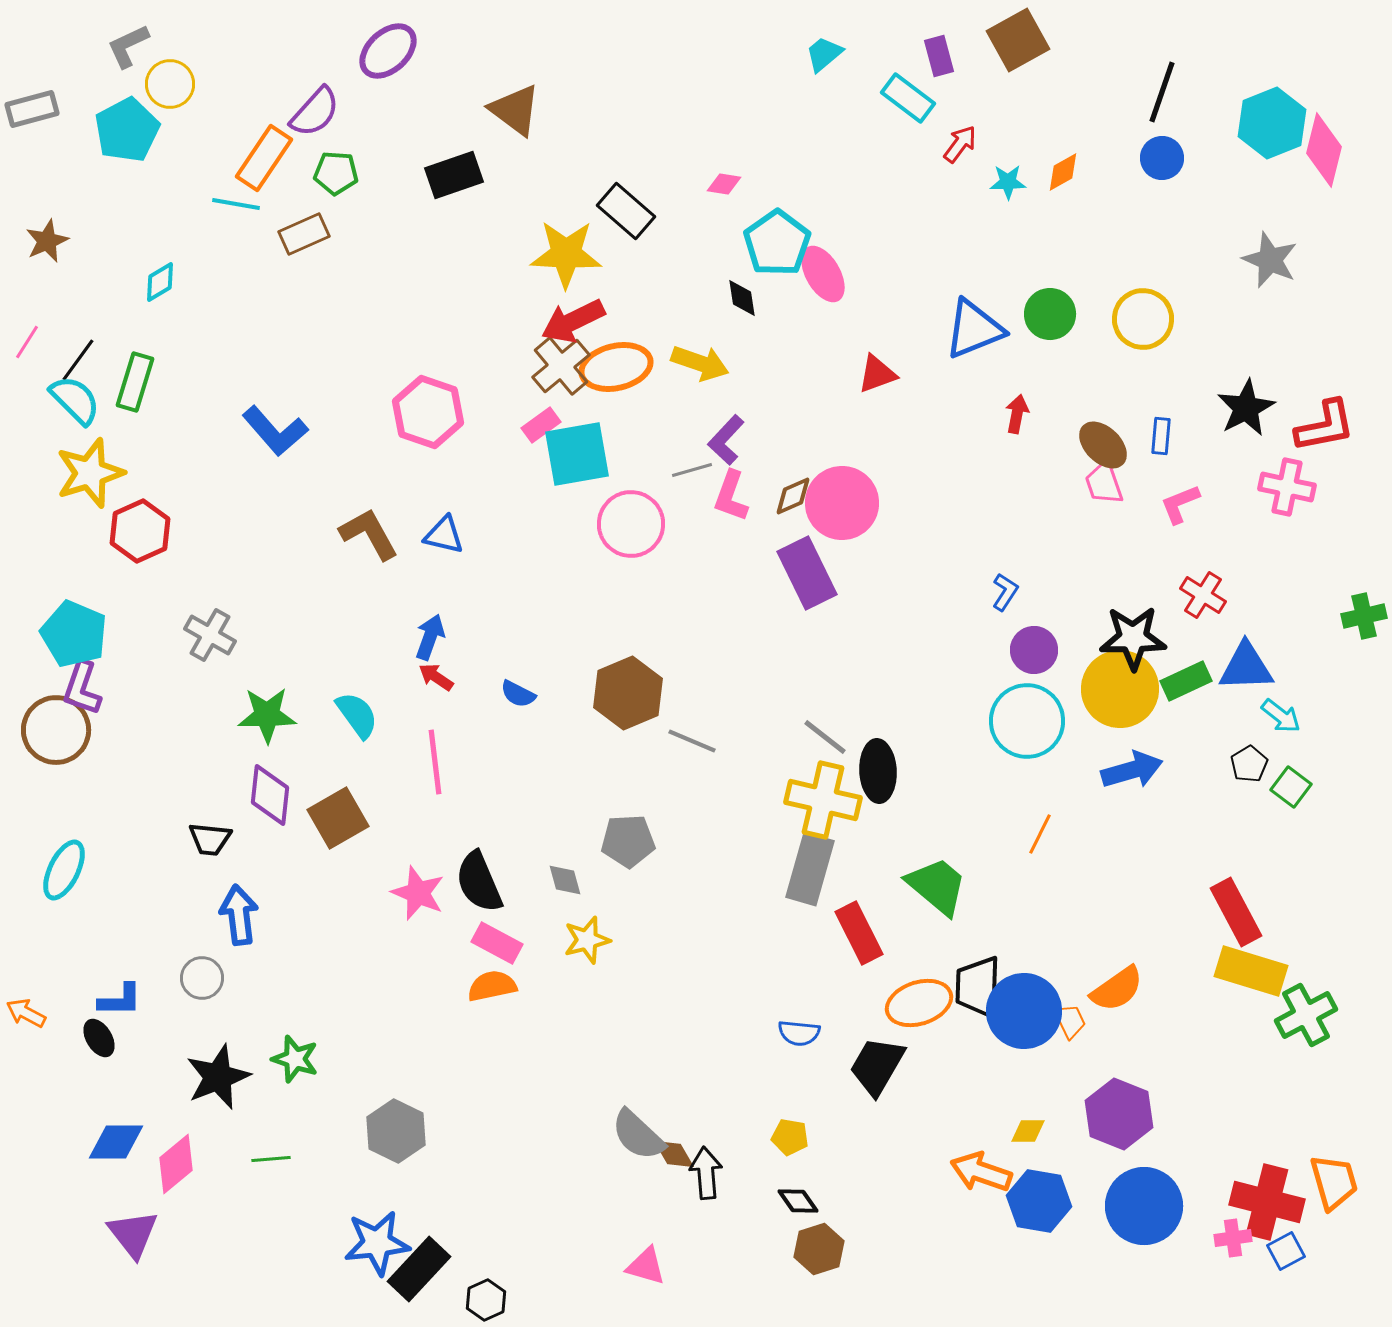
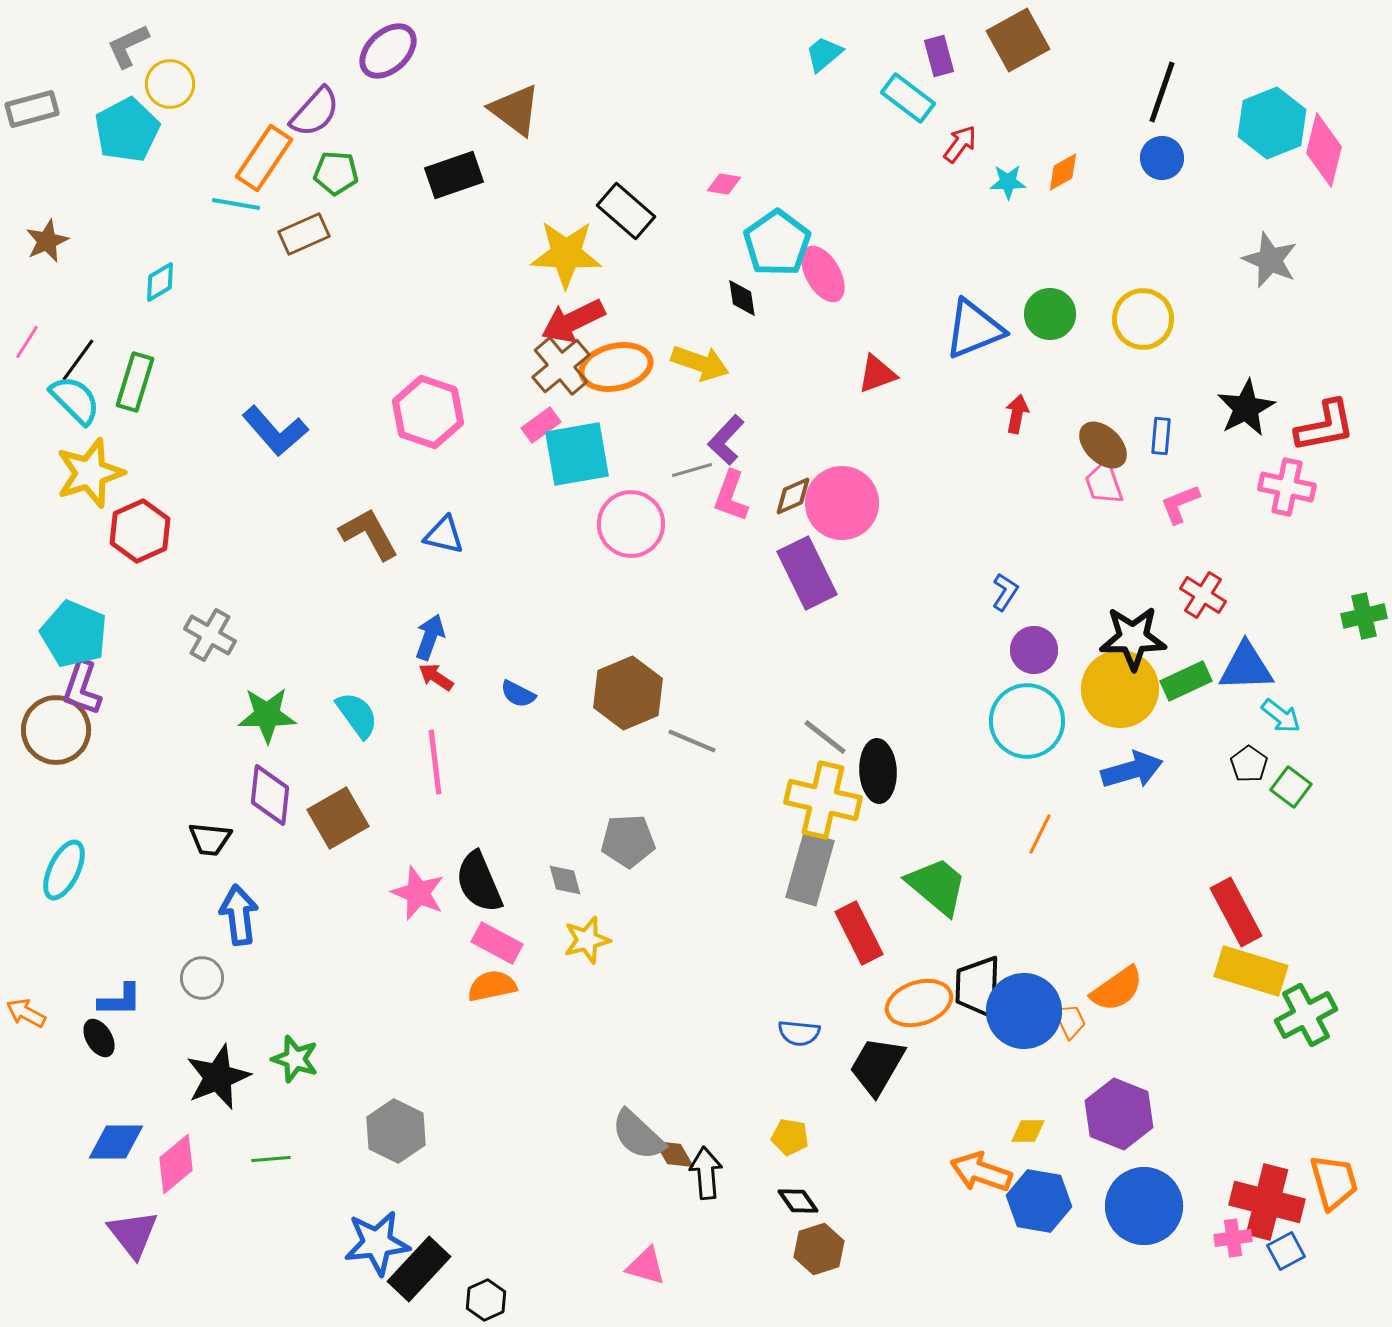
black pentagon at (1249, 764): rotated 6 degrees counterclockwise
